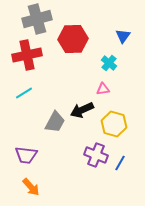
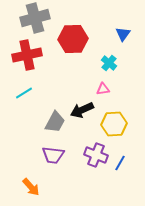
gray cross: moved 2 px left, 1 px up
blue triangle: moved 2 px up
yellow hexagon: rotated 20 degrees counterclockwise
purple trapezoid: moved 27 px right
